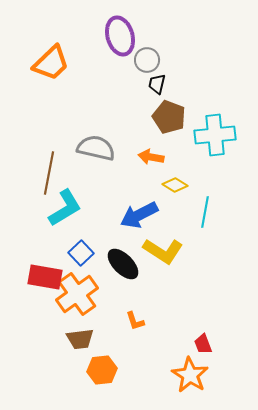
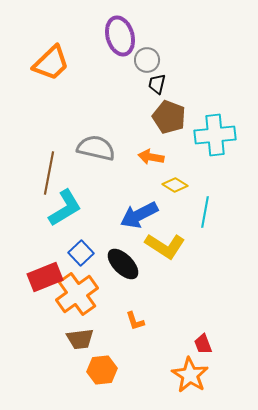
yellow L-shape: moved 2 px right, 5 px up
red rectangle: rotated 32 degrees counterclockwise
